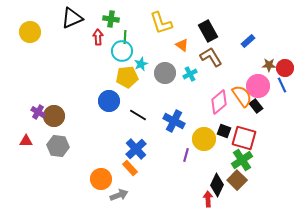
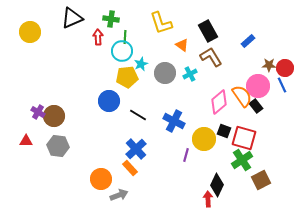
brown square at (237, 180): moved 24 px right; rotated 18 degrees clockwise
